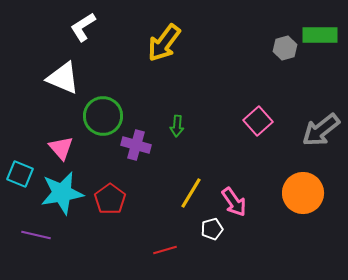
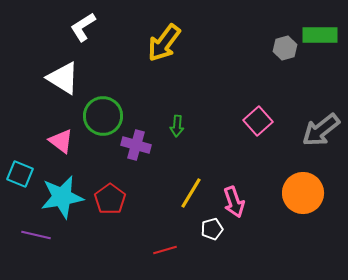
white triangle: rotated 9 degrees clockwise
pink triangle: moved 7 px up; rotated 12 degrees counterclockwise
cyan star: moved 4 px down
pink arrow: rotated 16 degrees clockwise
